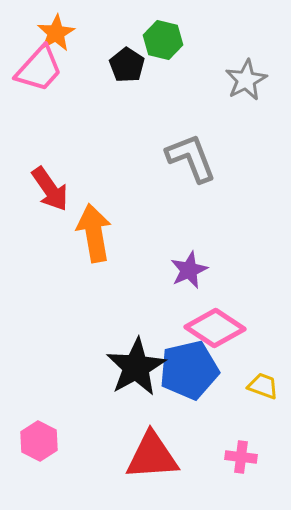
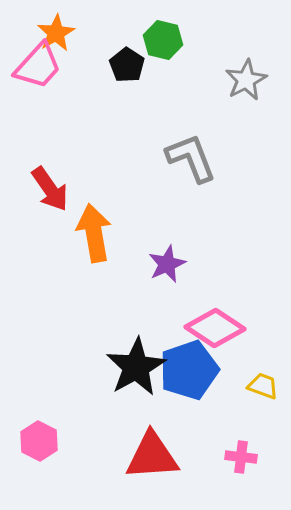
pink trapezoid: moved 1 px left, 3 px up
purple star: moved 22 px left, 6 px up
blue pentagon: rotated 6 degrees counterclockwise
